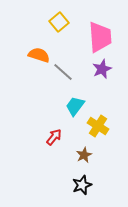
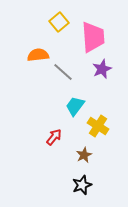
pink trapezoid: moved 7 px left
orange semicircle: moved 1 px left; rotated 25 degrees counterclockwise
